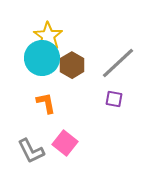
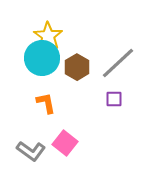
brown hexagon: moved 5 px right, 2 px down
purple square: rotated 12 degrees counterclockwise
gray L-shape: rotated 28 degrees counterclockwise
